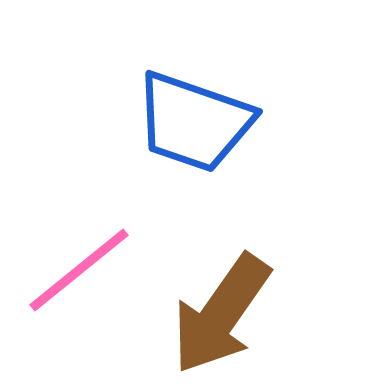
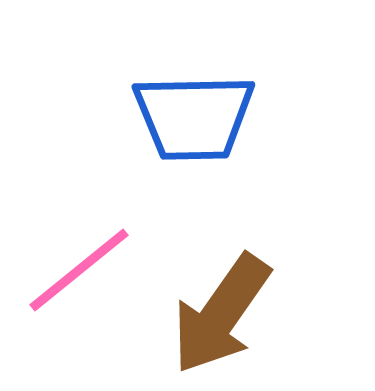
blue trapezoid: moved 5 px up; rotated 20 degrees counterclockwise
